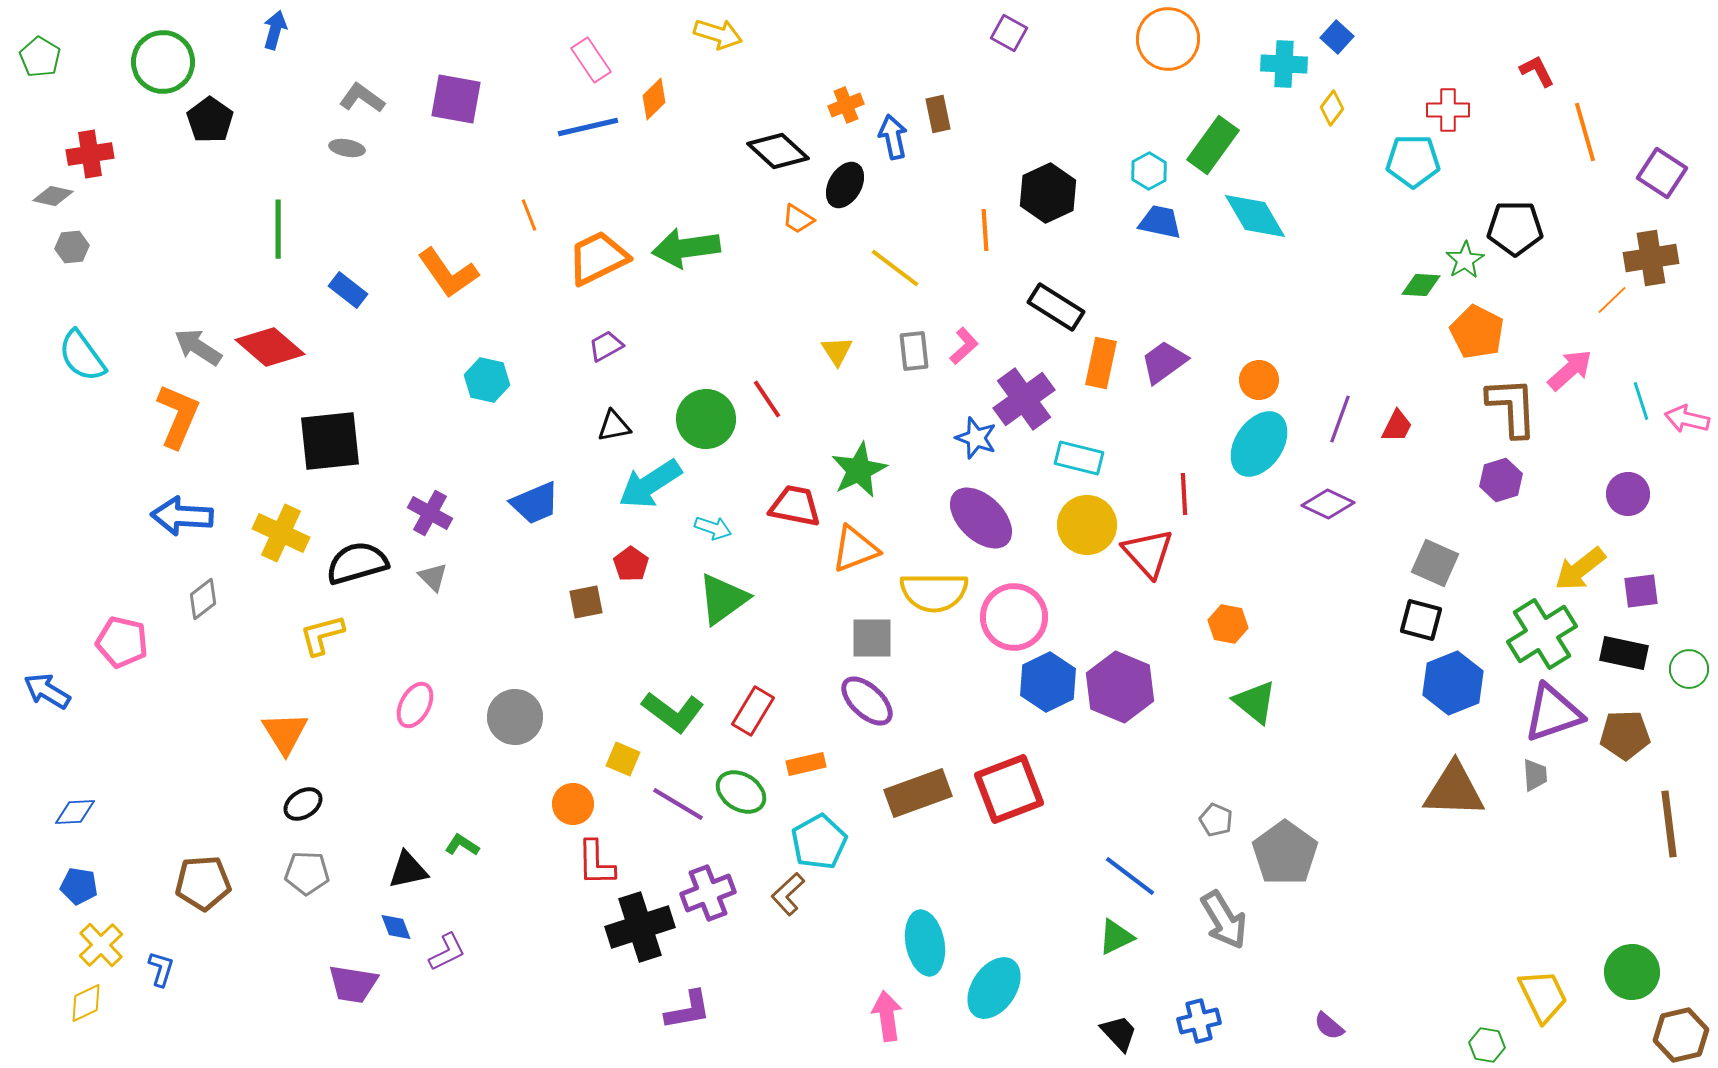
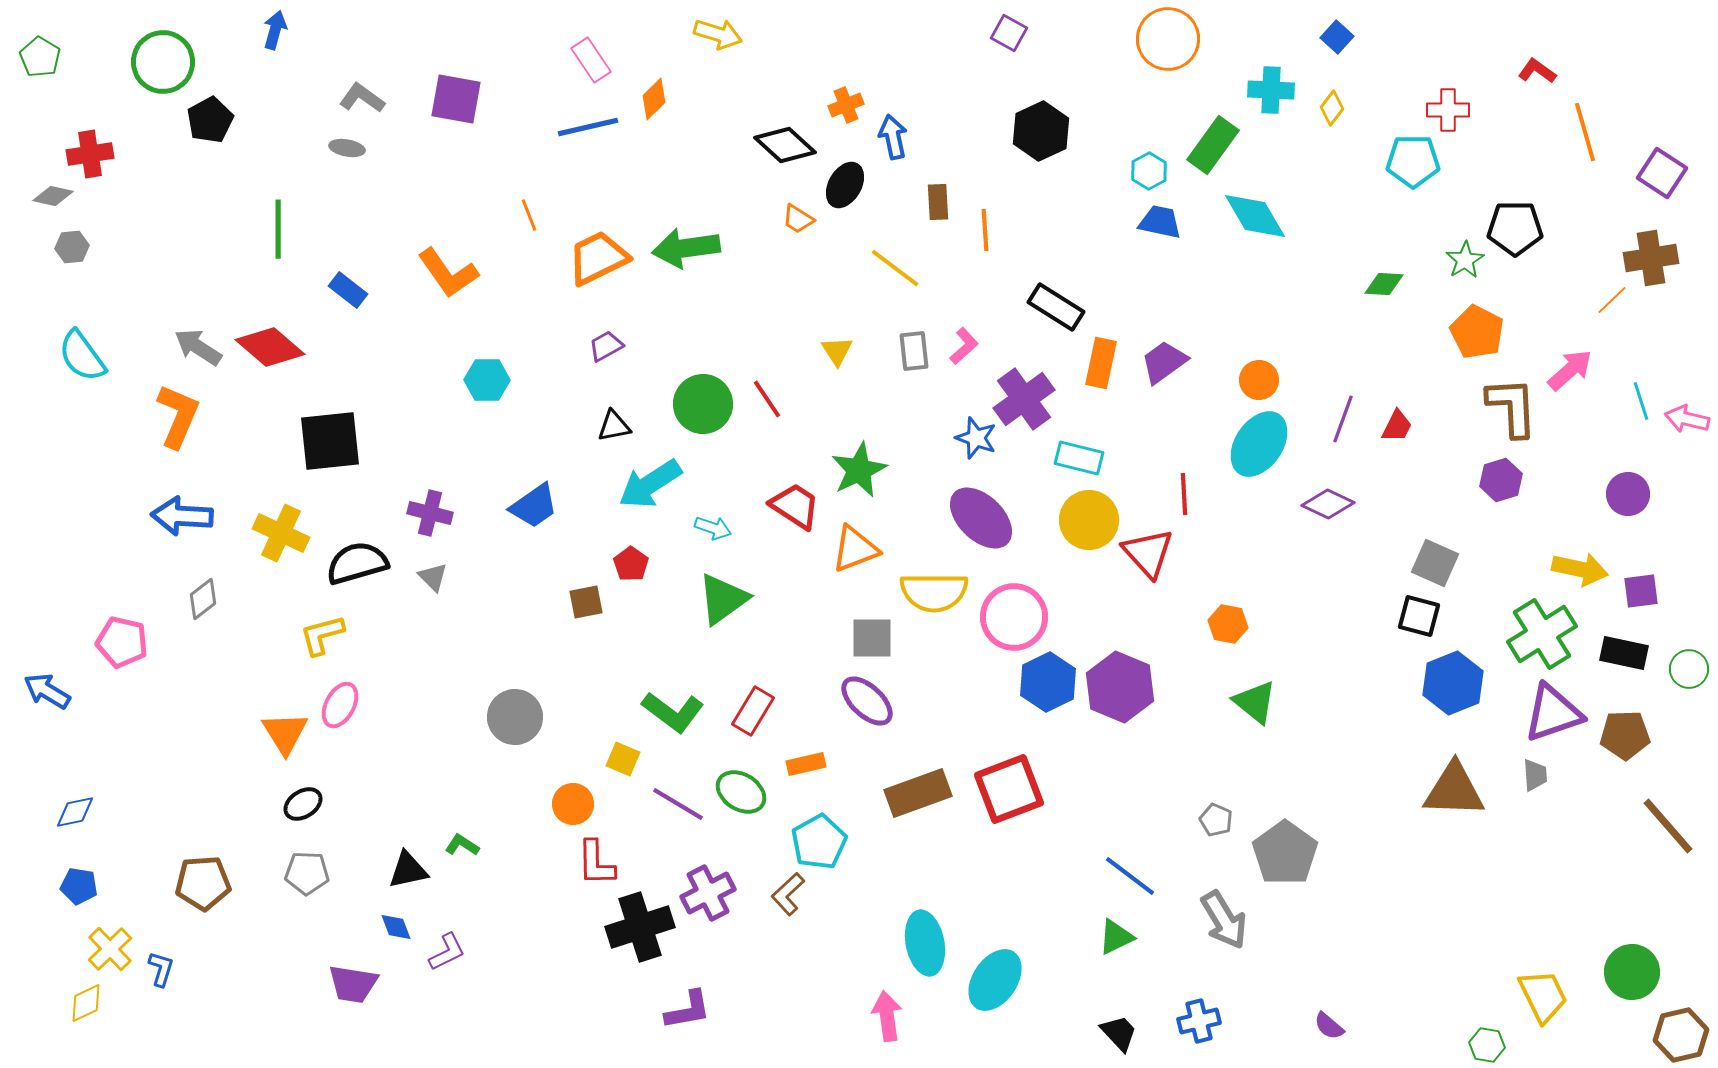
cyan cross at (1284, 64): moved 13 px left, 26 px down
red L-shape at (1537, 71): rotated 27 degrees counterclockwise
brown rectangle at (938, 114): moved 88 px down; rotated 9 degrees clockwise
black pentagon at (210, 120): rotated 9 degrees clockwise
black diamond at (778, 151): moved 7 px right, 6 px up
black hexagon at (1048, 193): moved 7 px left, 62 px up
green diamond at (1421, 285): moved 37 px left, 1 px up
cyan hexagon at (487, 380): rotated 12 degrees counterclockwise
green circle at (706, 419): moved 3 px left, 15 px up
purple line at (1340, 419): moved 3 px right
blue trapezoid at (535, 503): moved 1 px left, 3 px down; rotated 12 degrees counterclockwise
red trapezoid at (795, 506): rotated 22 degrees clockwise
purple cross at (430, 513): rotated 15 degrees counterclockwise
yellow circle at (1087, 525): moved 2 px right, 5 px up
yellow arrow at (1580, 569): rotated 130 degrees counterclockwise
black square at (1421, 620): moved 2 px left, 4 px up
pink ellipse at (415, 705): moved 75 px left
blue diamond at (75, 812): rotated 9 degrees counterclockwise
brown line at (1669, 824): moved 1 px left, 2 px down; rotated 34 degrees counterclockwise
purple cross at (708, 893): rotated 6 degrees counterclockwise
yellow cross at (101, 945): moved 9 px right, 4 px down
cyan ellipse at (994, 988): moved 1 px right, 8 px up
